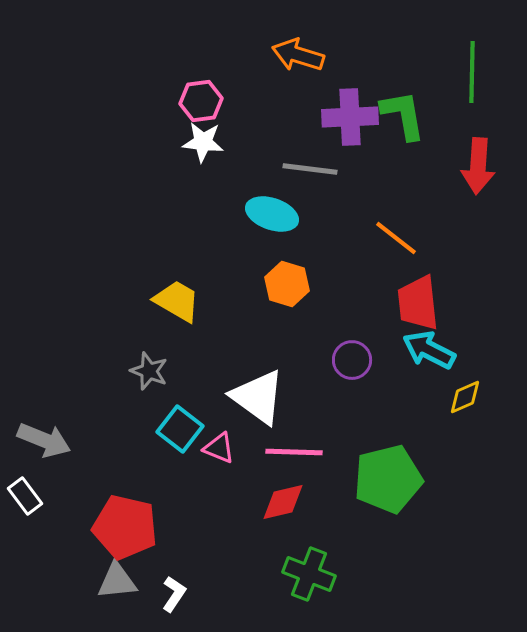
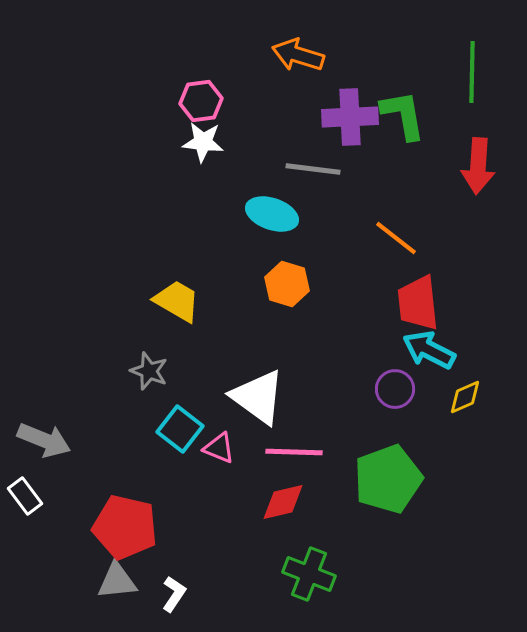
gray line: moved 3 px right
purple circle: moved 43 px right, 29 px down
green pentagon: rotated 6 degrees counterclockwise
